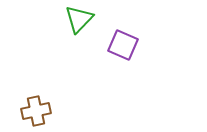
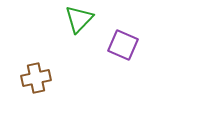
brown cross: moved 33 px up
